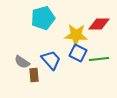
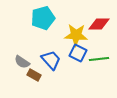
brown rectangle: rotated 56 degrees counterclockwise
